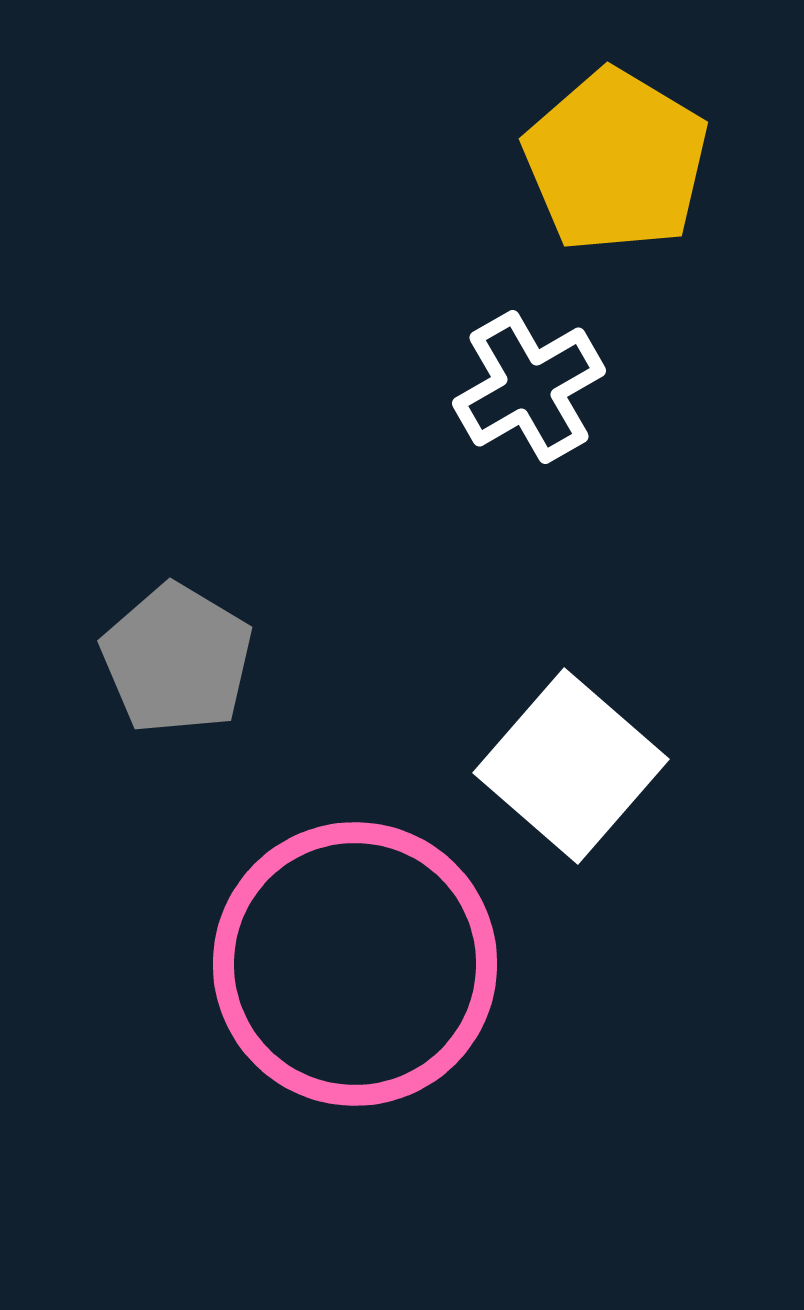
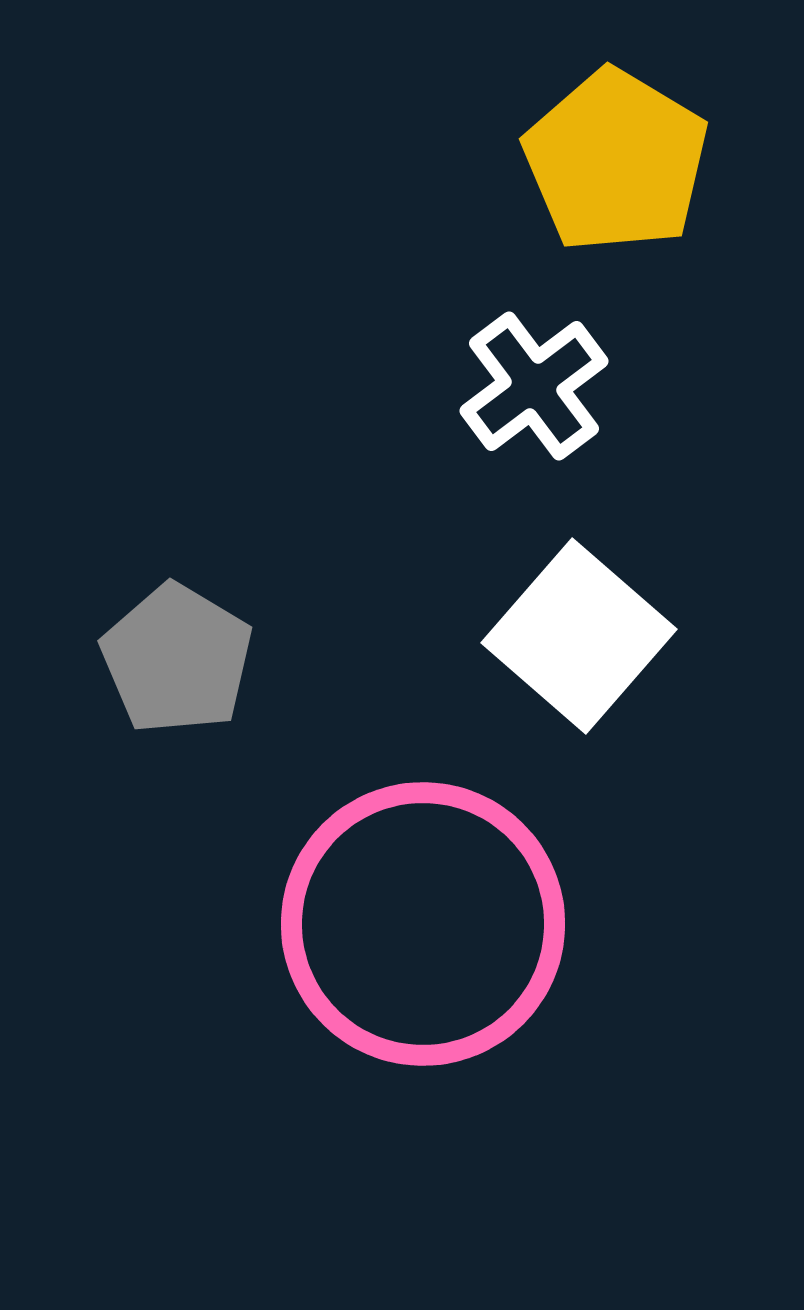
white cross: moved 5 px right, 1 px up; rotated 7 degrees counterclockwise
white square: moved 8 px right, 130 px up
pink circle: moved 68 px right, 40 px up
